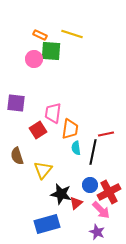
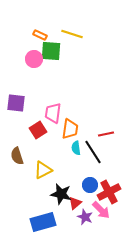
black line: rotated 45 degrees counterclockwise
yellow triangle: rotated 24 degrees clockwise
red triangle: moved 1 px left
blue rectangle: moved 4 px left, 2 px up
purple star: moved 12 px left, 15 px up
